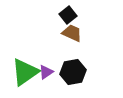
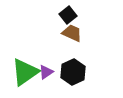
black hexagon: rotated 15 degrees counterclockwise
